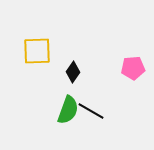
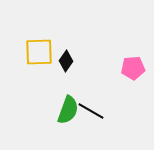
yellow square: moved 2 px right, 1 px down
black diamond: moved 7 px left, 11 px up
